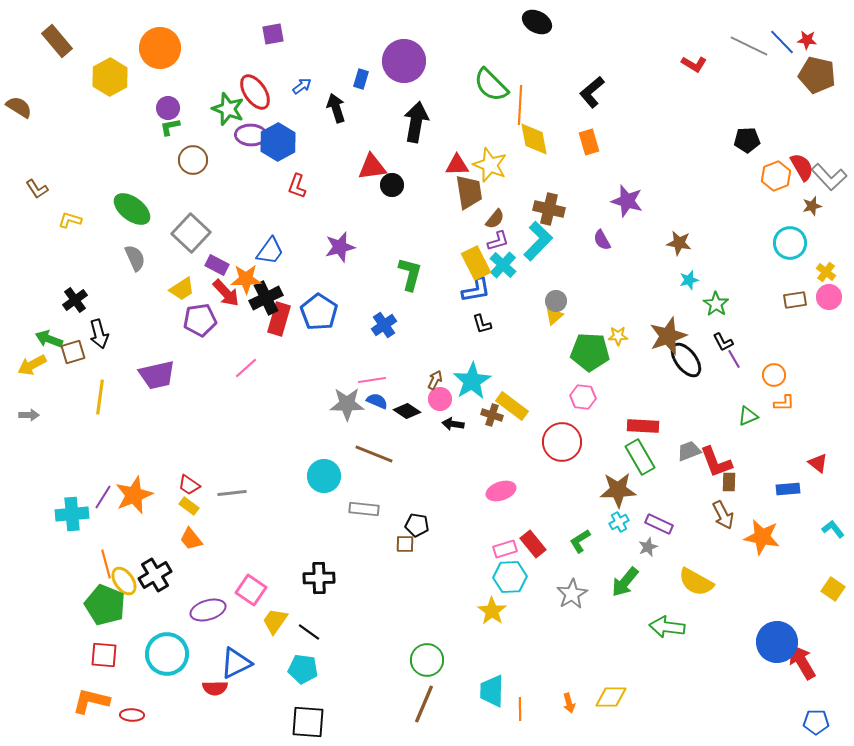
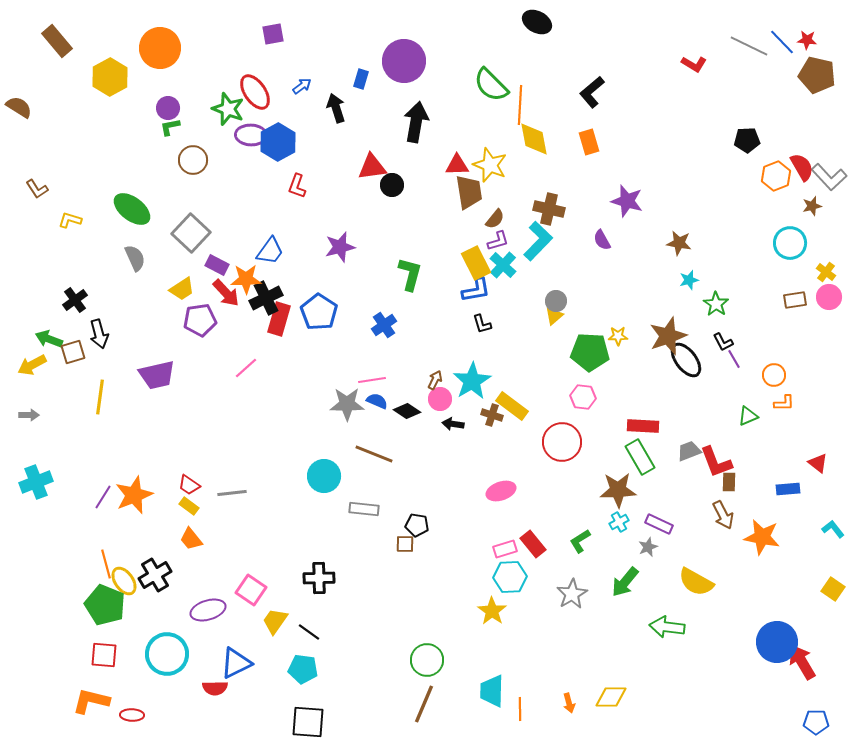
cyan cross at (72, 514): moved 36 px left, 32 px up; rotated 16 degrees counterclockwise
